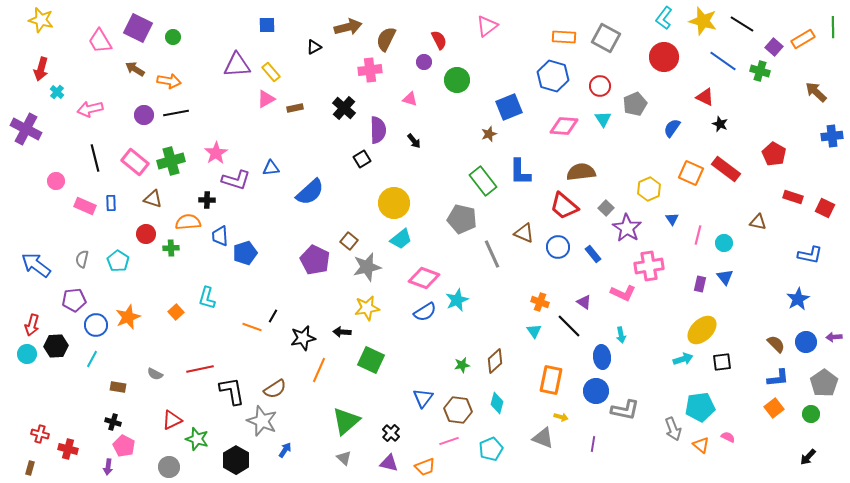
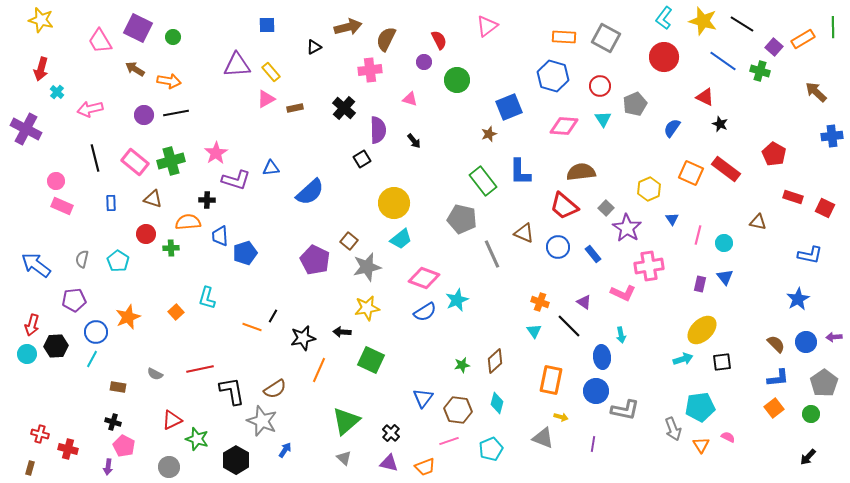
pink rectangle at (85, 206): moved 23 px left
blue circle at (96, 325): moved 7 px down
orange triangle at (701, 445): rotated 18 degrees clockwise
